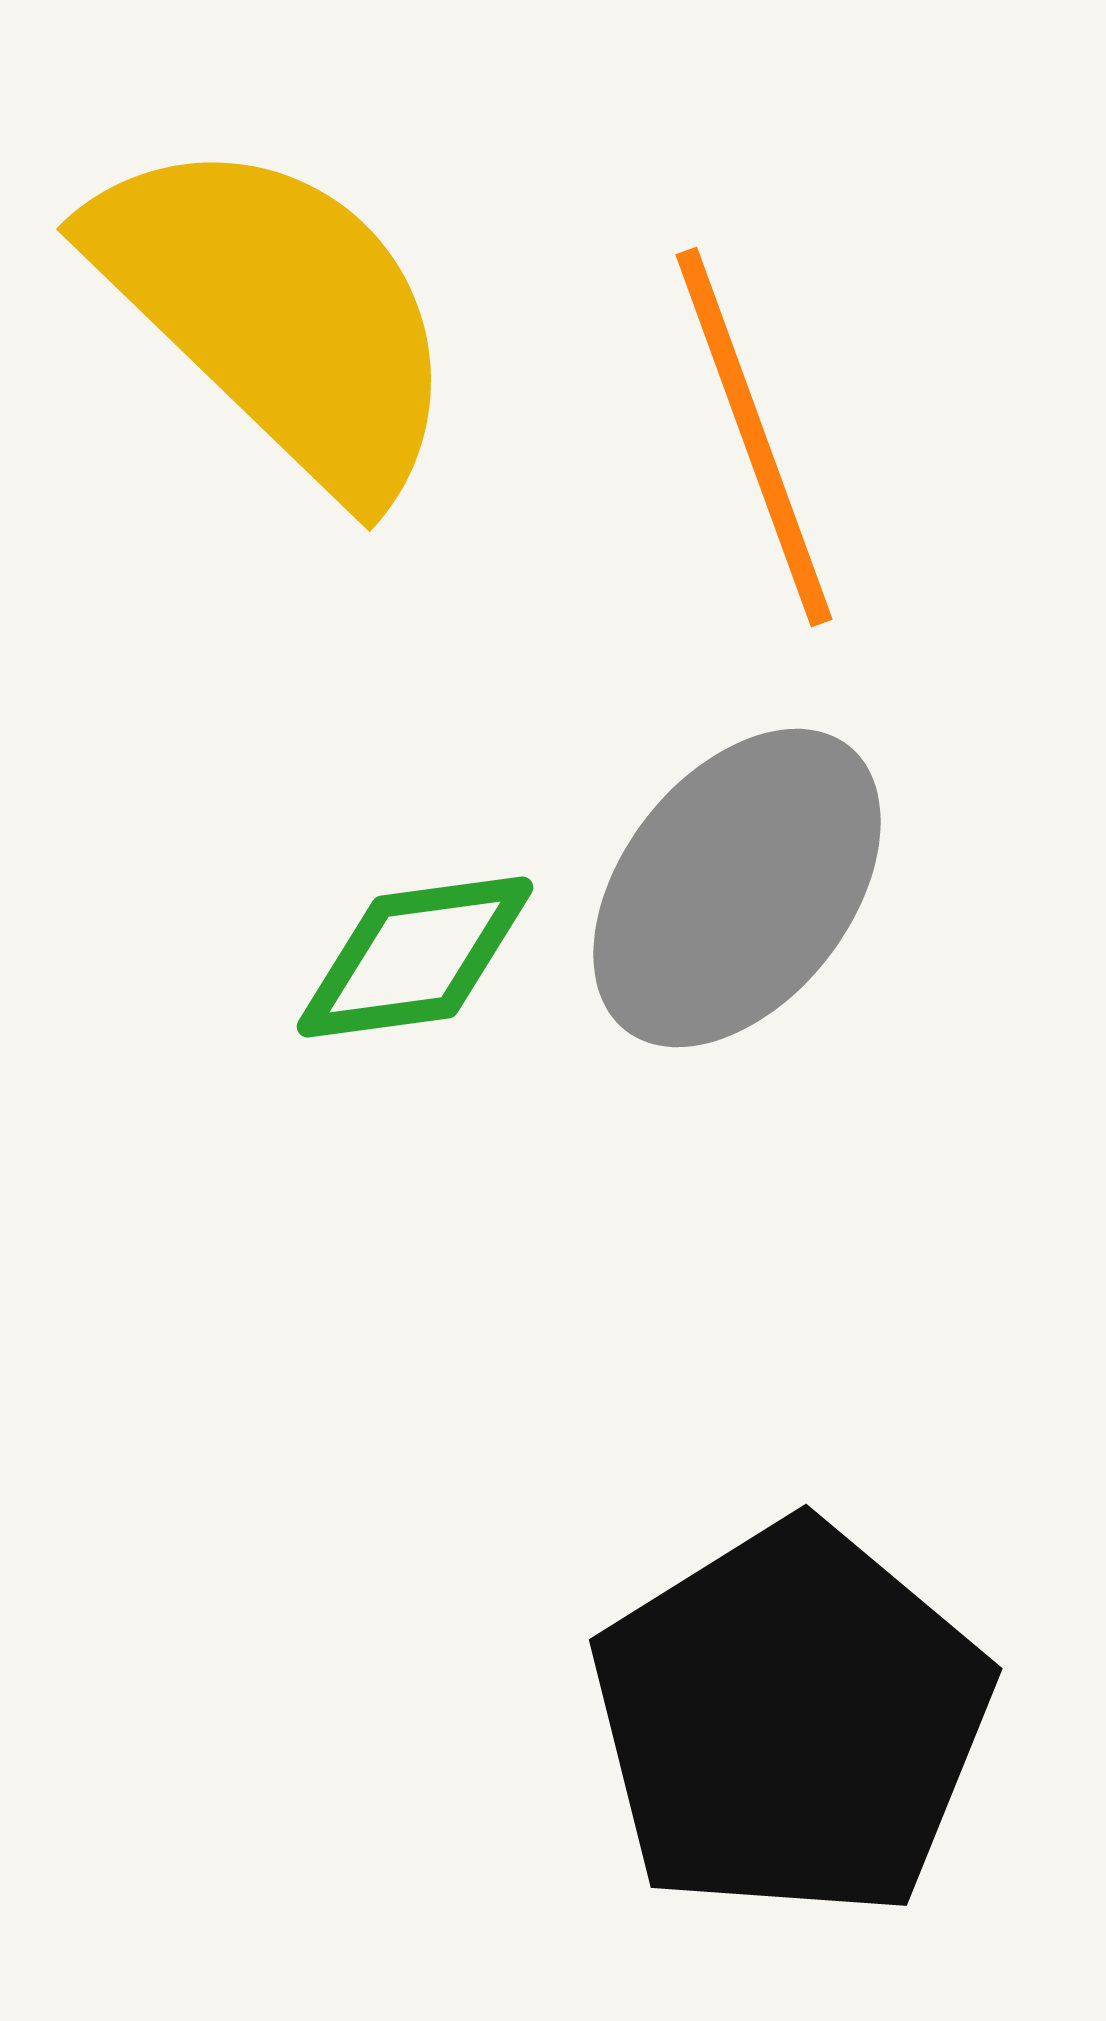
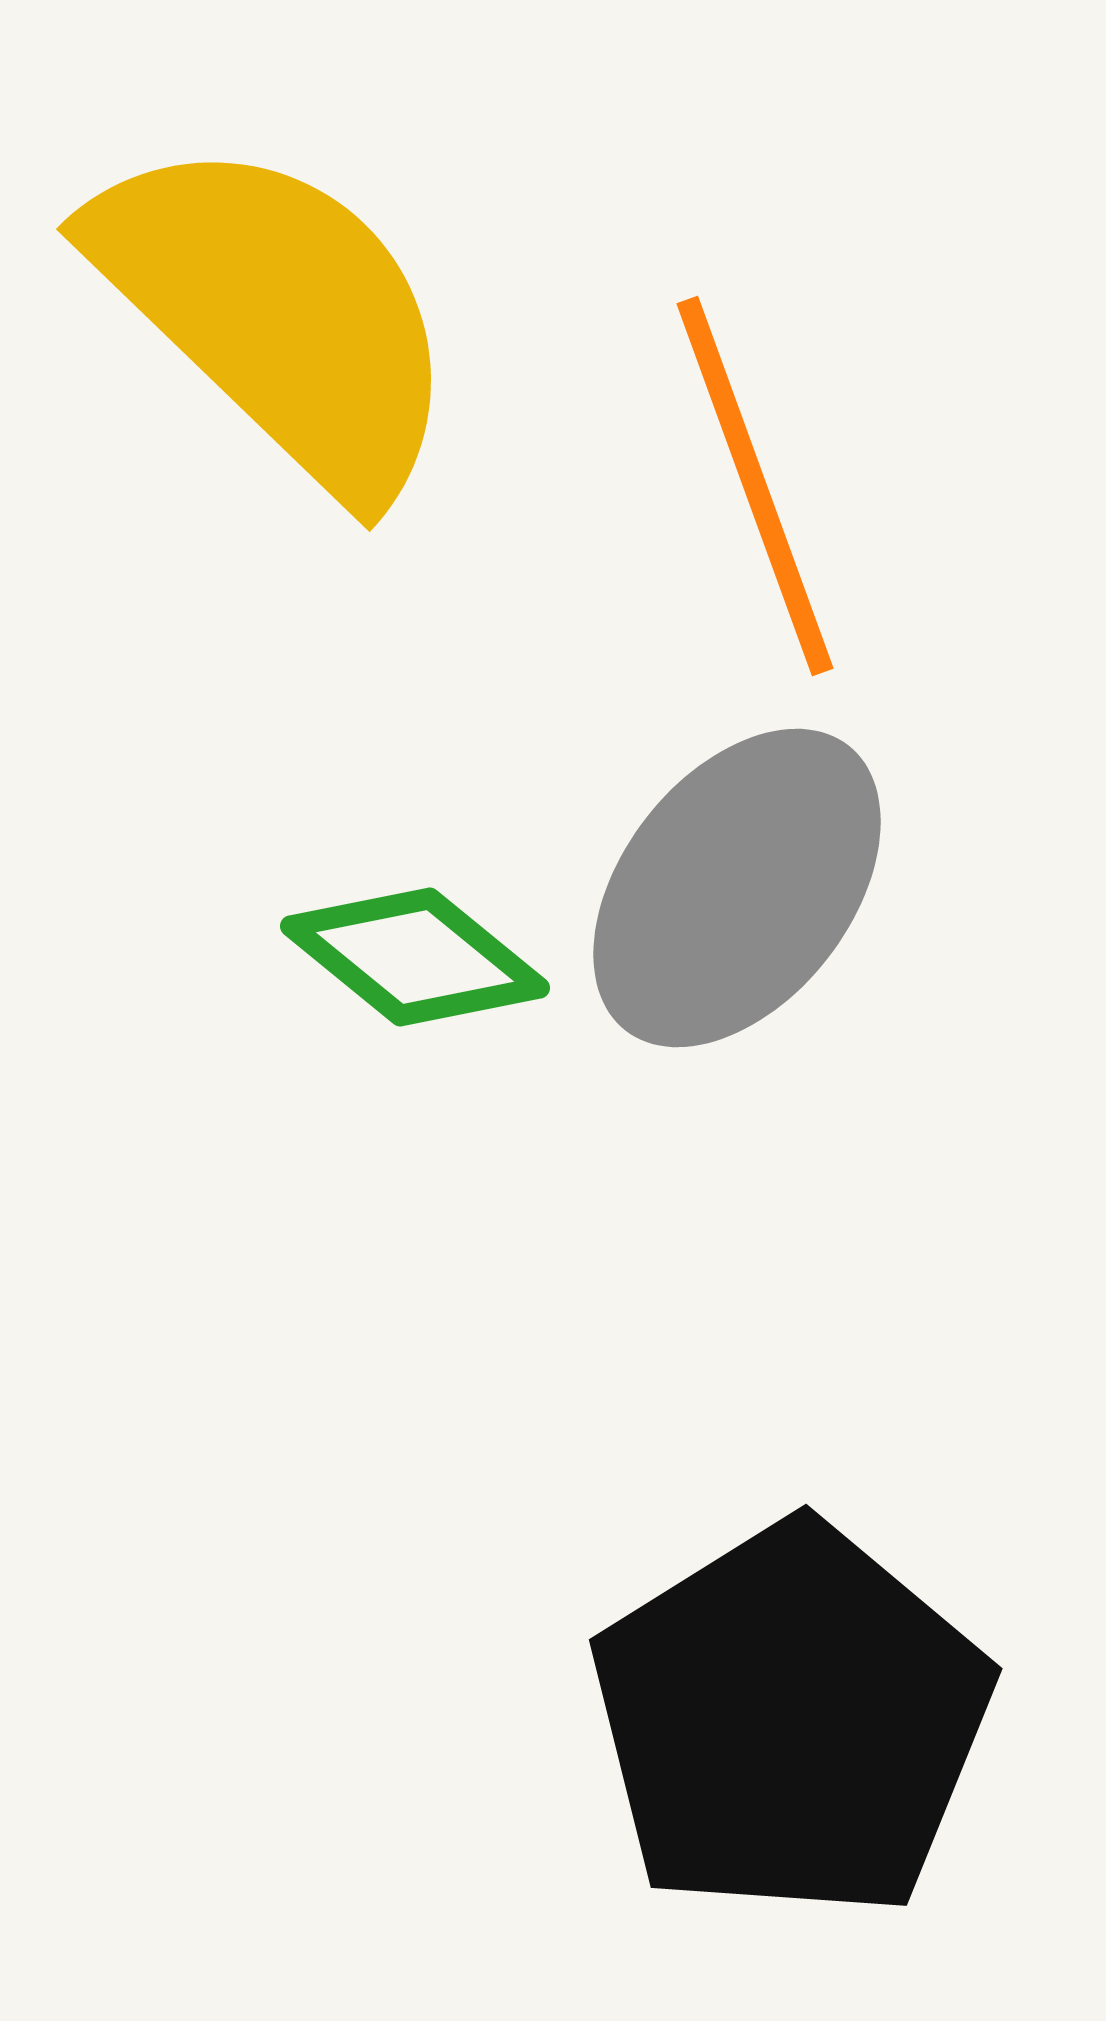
orange line: moved 1 px right, 49 px down
green diamond: rotated 47 degrees clockwise
